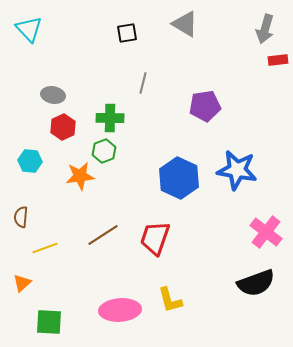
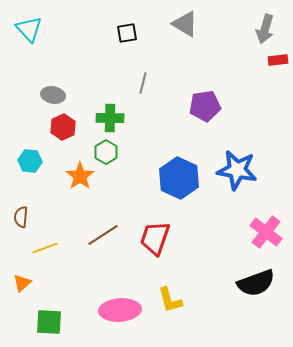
green hexagon: moved 2 px right, 1 px down; rotated 10 degrees counterclockwise
orange star: rotated 28 degrees counterclockwise
